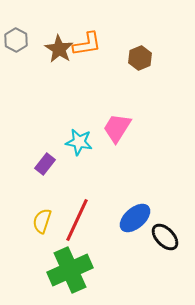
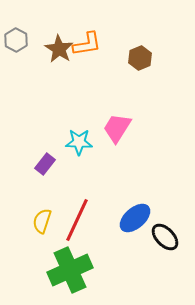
cyan star: rotated 8 degrees counterclockwise
